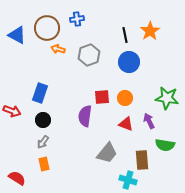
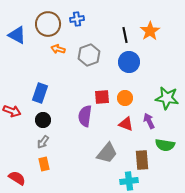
brown circle: moved 1 px right, 4 px up
cyan cross: moved 1 px right, 1 px down; rotated 24 degrees counterclockwise
